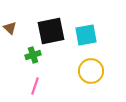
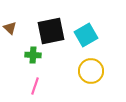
cyan square: rotated 20 degrees counterclockwise
green cross: rotated 21 degrees clockwise
